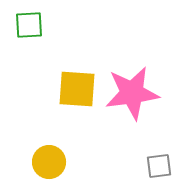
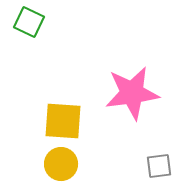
green square: moved 3 px up; rotated 28 degrees clockwise
yellow square: moved 14 px left, 32 px down
yellow circle: moved 12 px right, 2 px down
